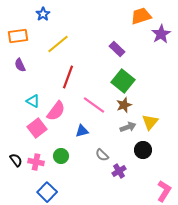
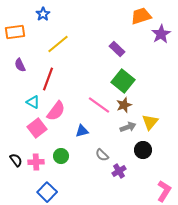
orange rectangle: moved 3 px left, 4 px up
red line: moved 20 px left, 2 px down
cyan triangle: moved 1 px down
pink line: moved 5 px right
pink cross: rotated 14 degrees counterclockwise
